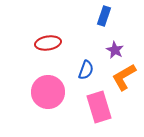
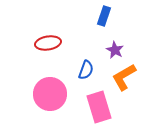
pink circle: moved 2 px right, 2 px down
